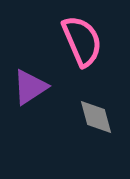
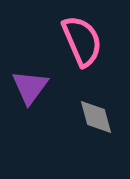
purple triangle: rotated 21 degrees counterclockwise
